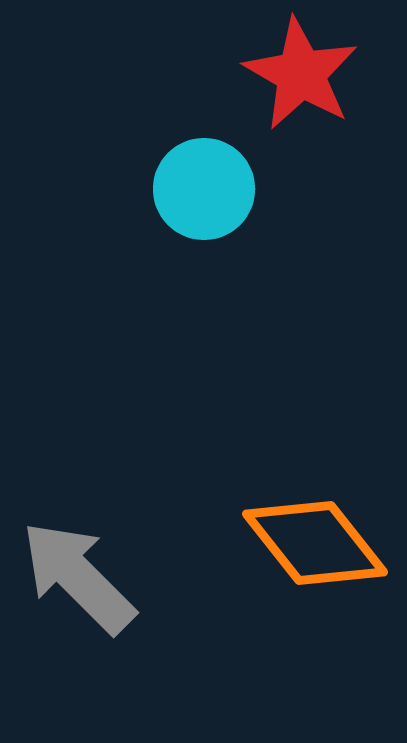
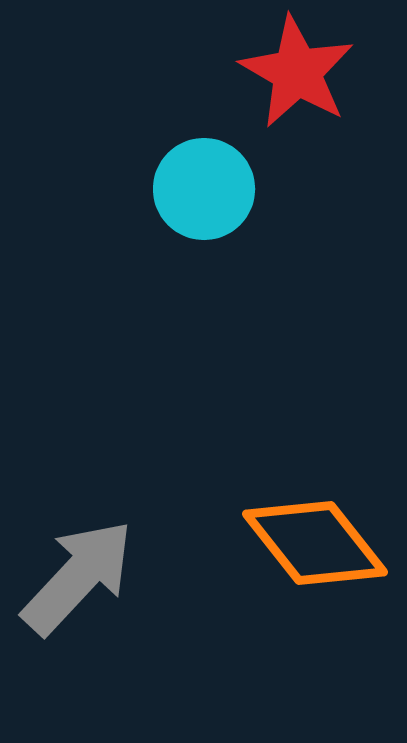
red star: moved 4 px left, 2 px up
gray arrow: rotated 88 degrees clockwise
